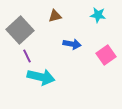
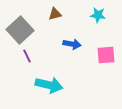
brown triangle: moved 2 px up
pink square: rotated 30 degrees clockwise
cyan arrow: moved 8 px right, 8 px down
